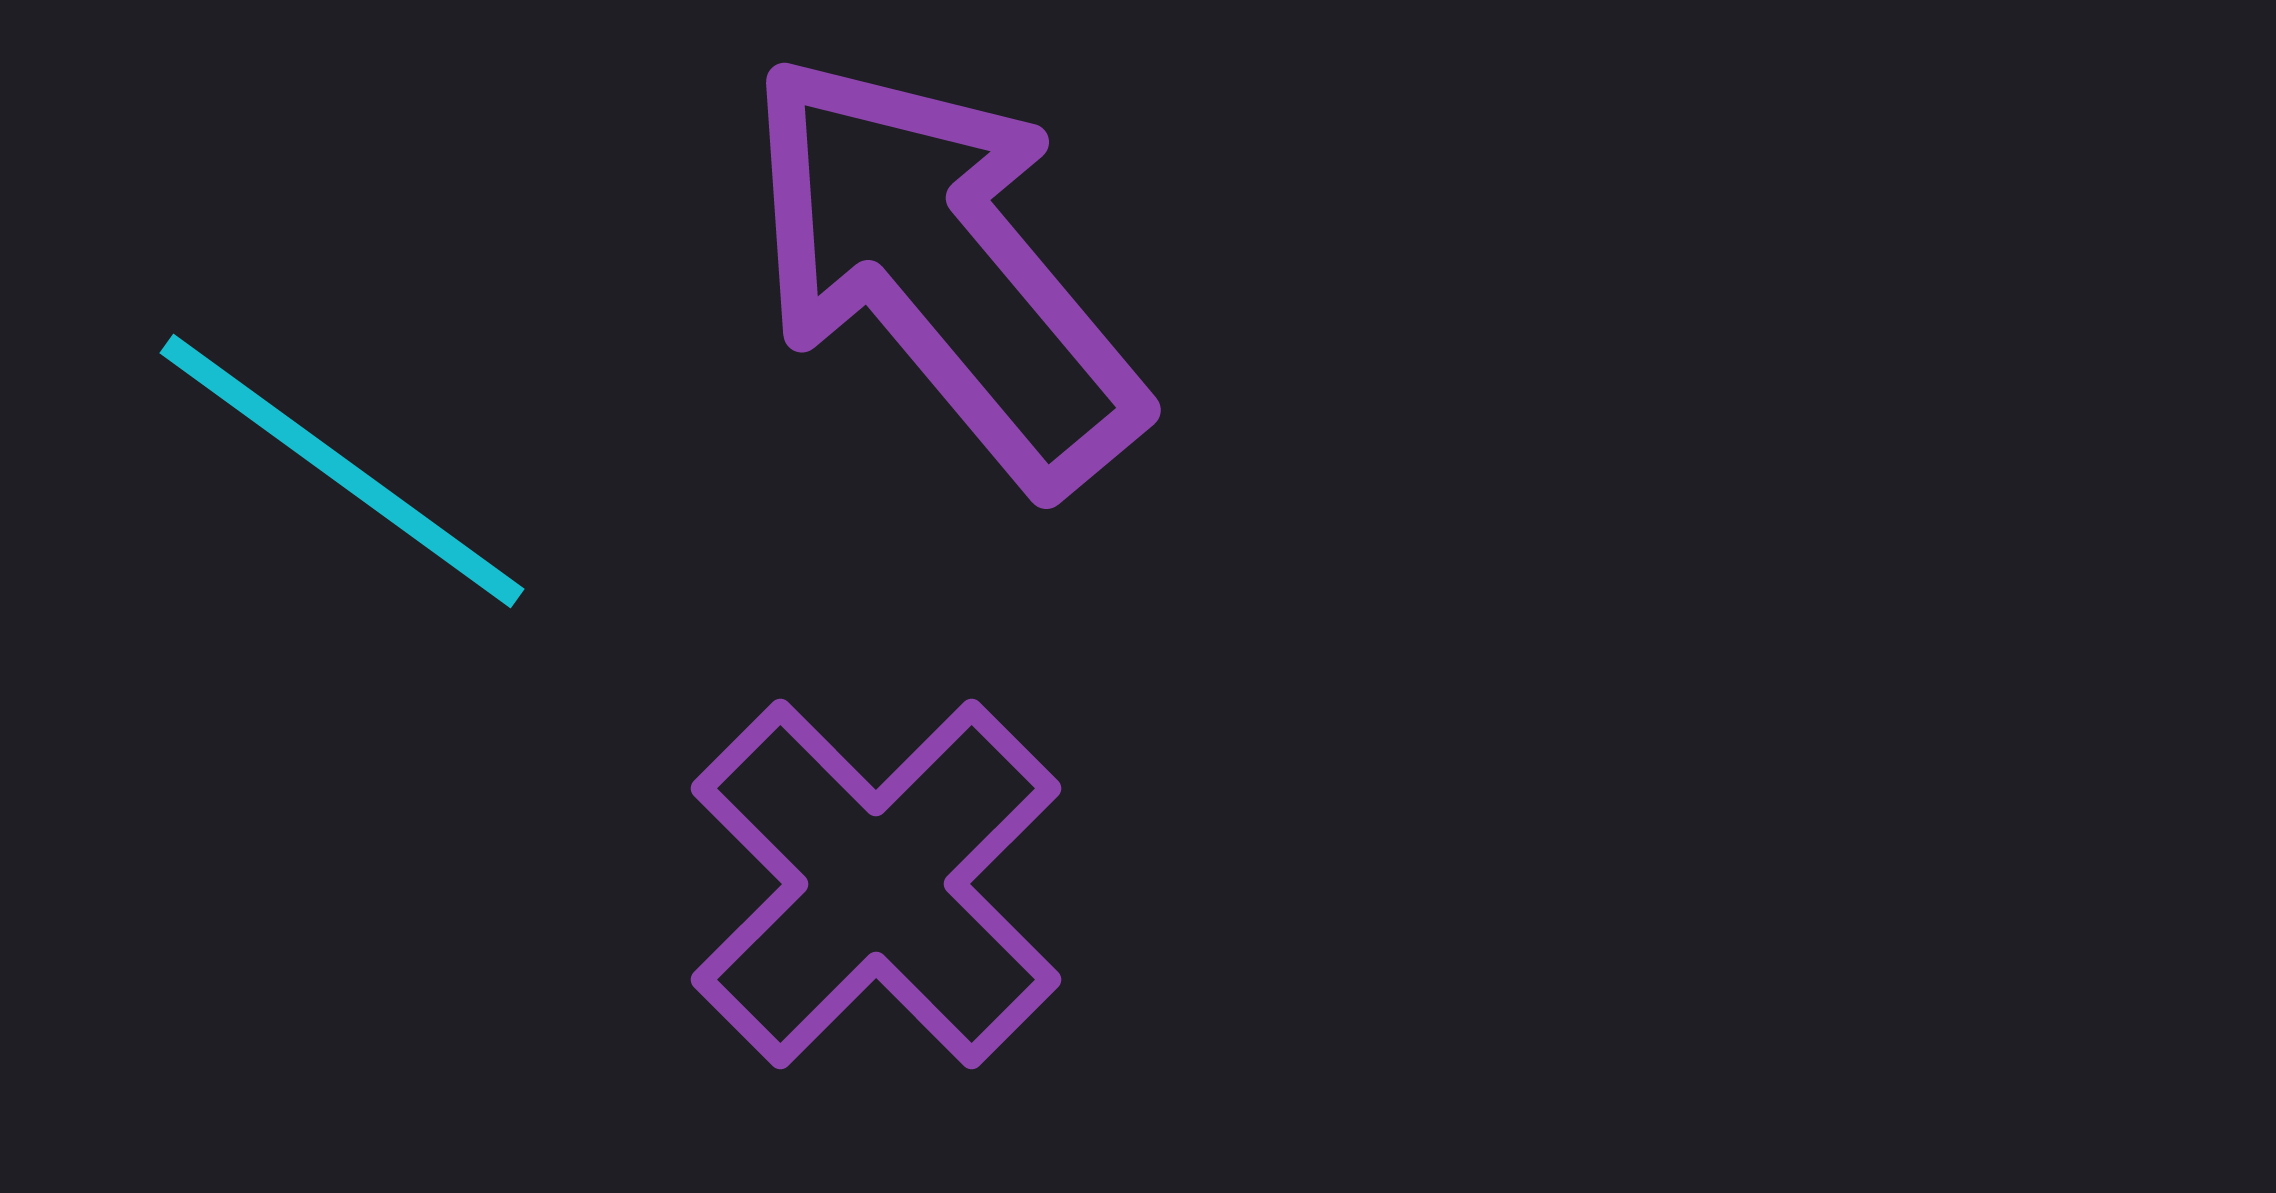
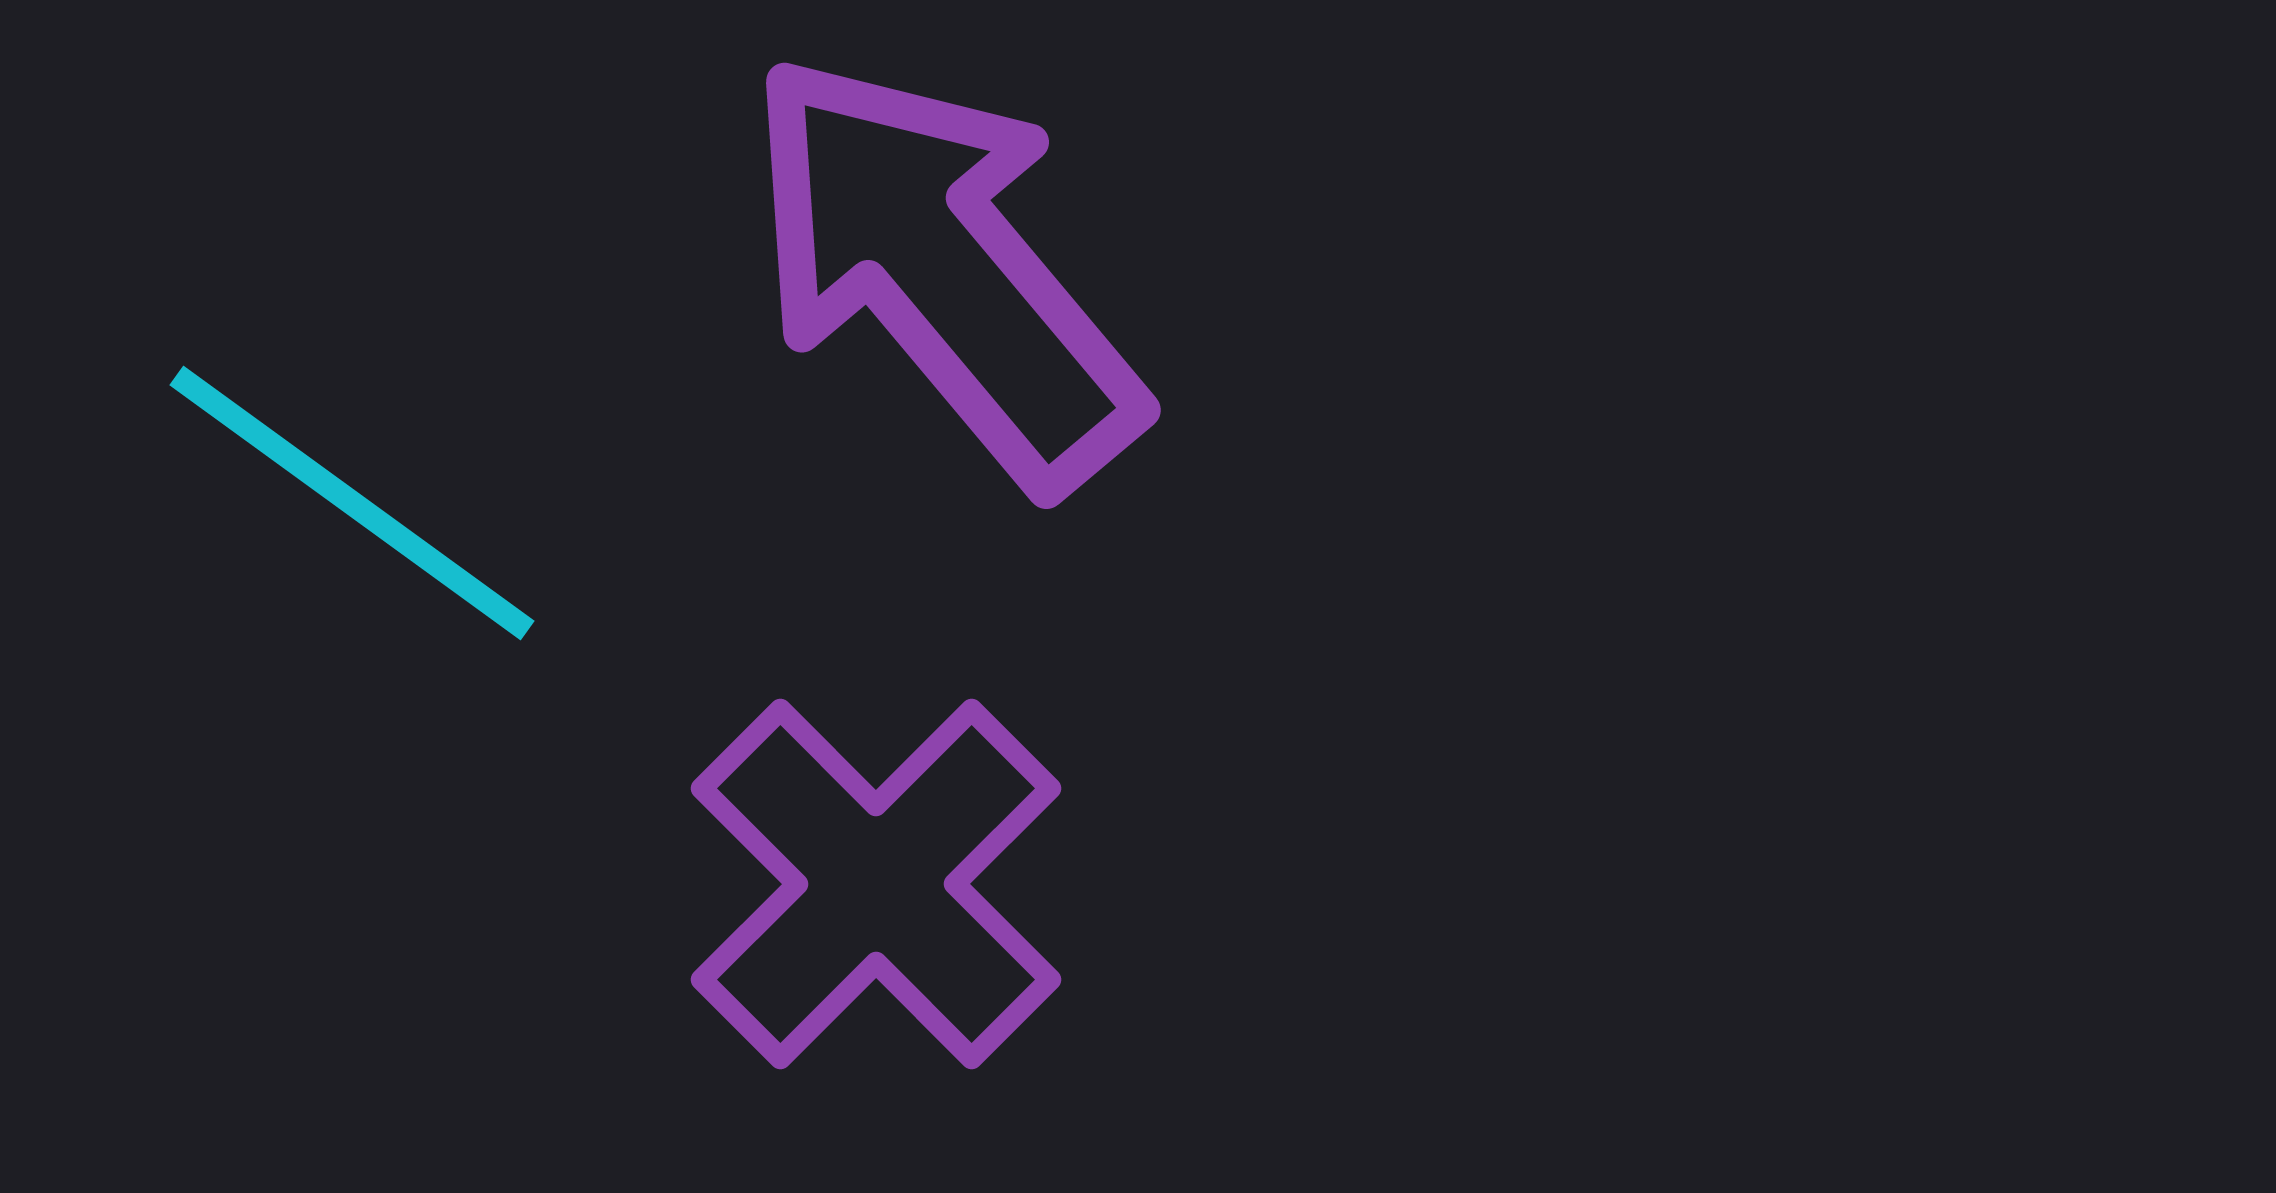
cyan line: moved 10 px right, 32 px down
